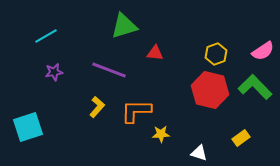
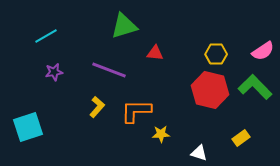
yellow hexagon: rotated 20 degrees clockwise
